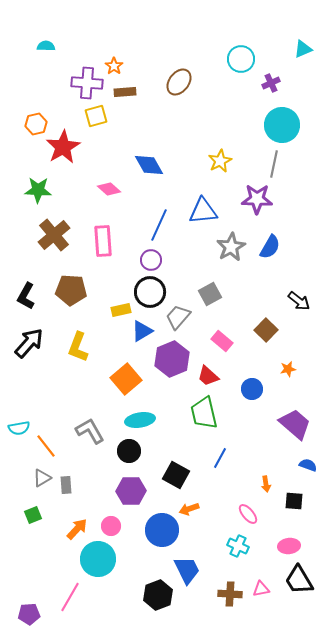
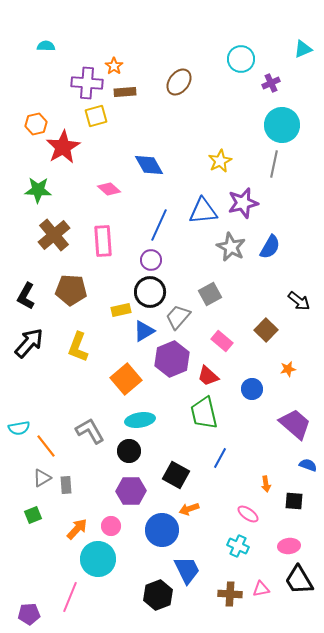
purple star at (257, 199): moved 14 px left, 4 px down; rotated 16 degrees counterclockwise
gray star at (231, 247): rotated 16 degrees counterclockwise
blue triangle at (142, 331): moved 2 px right
pink ellipse at (248, 514): rotated 15 degrees counterclockwise
pink line at (70, 597): rotated 8 degrees counterclockwise
